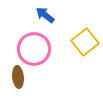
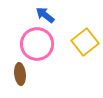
pink circle: moved 3 px right, 5 px up
brown ellipse: moved 2 px right, 3 px up
